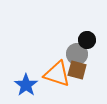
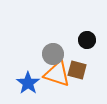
gray circle: moved 24 px left
blue star: moved 2 px right, 2 px up
